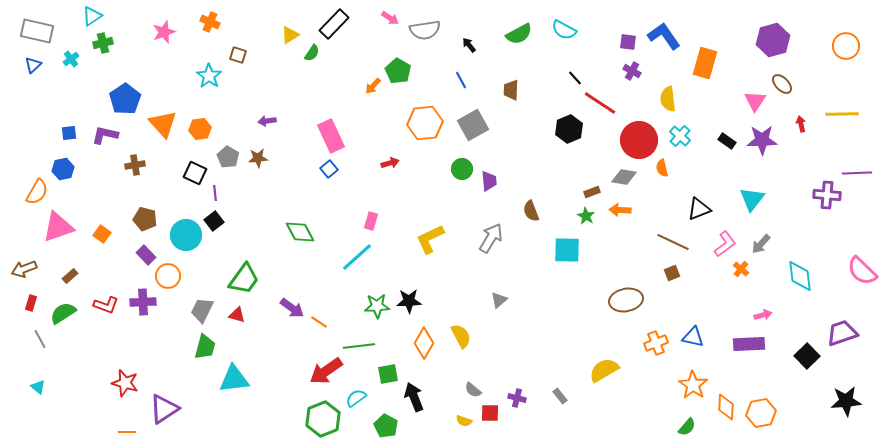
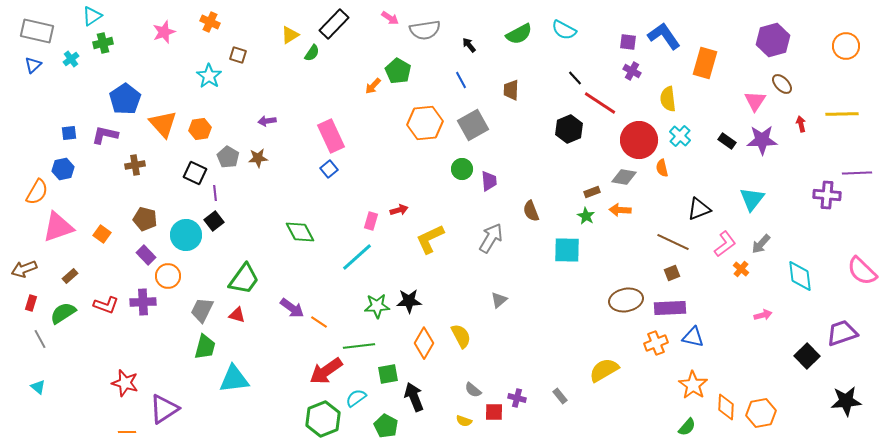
red arrow at (390, 163): moved 9 px right, 47 px down
purple rectangle at (749, 344): moved 79 px left, 36 px up
red square at (490, 413): moved 4 px right, 1 px up
